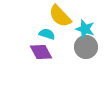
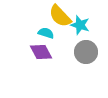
cyan star: moved 5 px left, 4 px up
cyan semicircle: moved 1 px left, 1 px up
gray circle: moved 5 px down
